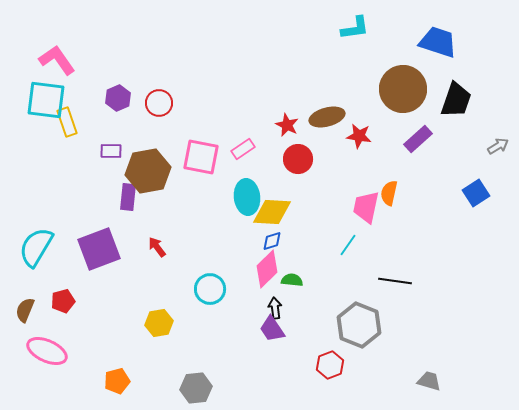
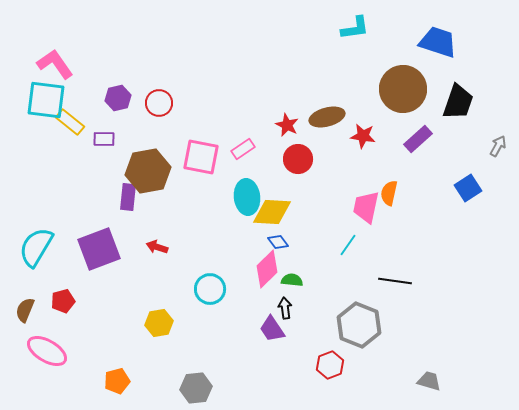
pink L-shape at (57, 60): moved 2 px left, 4 px down
purple hexagon at (118, 98): rotated 10 degrees clockwise
black trapezoid at (456, 100): moved 2 px right, 2 px down
yellow rectangle at (67, 122): moved 3 px right; rotated 32 degrees counterclockwise
red star at (359, 136): moved 4 px right
gray arrow at (498, 146): rotated 30 degrees counterclockwise
purple rectangle at (111, 151): moved 7 px left, 12 px up
blue square at (476, 193): moved 8 px left, 5 px up
blue diamond at (272, 241): moved 6 px right, 1 px down; rotated 70 degrees clockwise
red arrow at (157, 247): rotated 35 degrees counterclockwise
black arrow at (275, 308): moved 10 px right
pink ellipse at (47, 351): rotated 6 degrees clockwise
